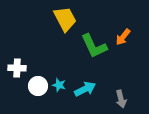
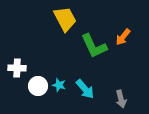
cyan arrow: rotated 75 degrees clockwise
